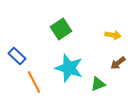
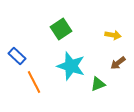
cyan star: moved 2 px right, 2 px up
